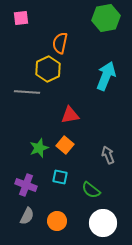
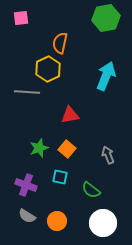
orange square: moved 2 px right, 4 px down
gray semicircle: rotated 96 degrees clockwise
